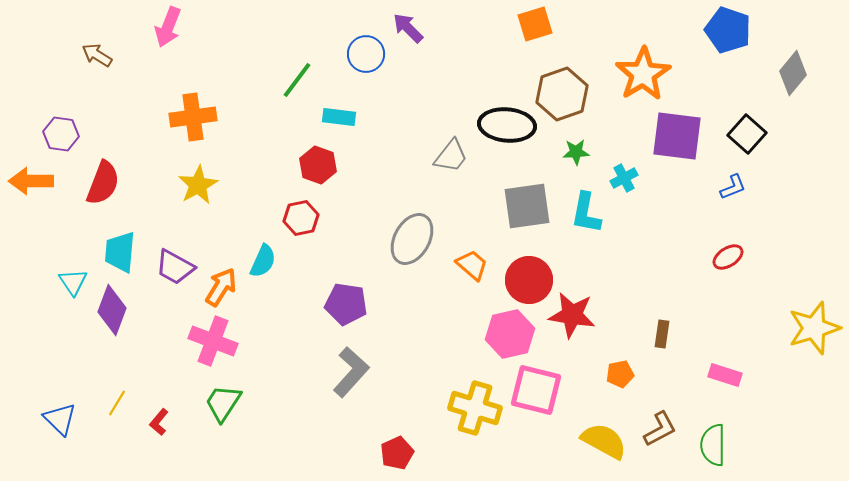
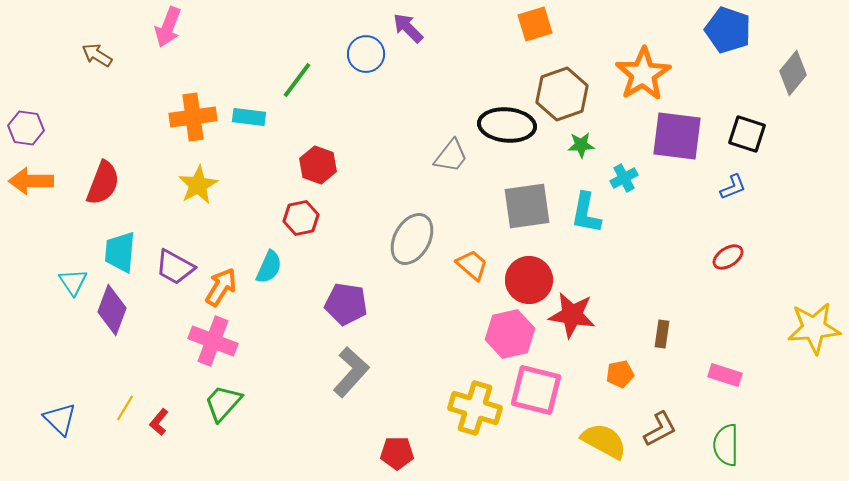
cyan rectangle at (339, 117): moved 90 px left
purple hexagon at (61, 134): moved 35 px left, 6 px up
black square at (747, 134): rotated 24 degrees counterclockwise
green star at (576, 152): moved 5 px right, 7 px up
cyan semicircle at (263, 261): moved 6 px right, 6 px down
yellow star at (814, 328): rotated 12 degrees clockwise
yellow line at (117, 403): moved 8 px right, 5 px down
green trapezoid at (223, 403): rotated 9 degrees clockwise
green semicircle at (713, 445): moved 13 px right
red pentagon at (397, 453): rotated 24 degrees clockwise
